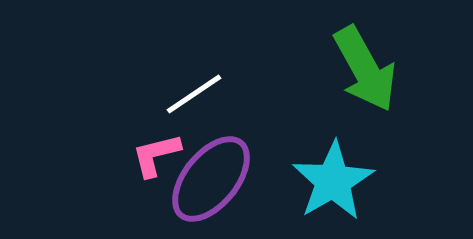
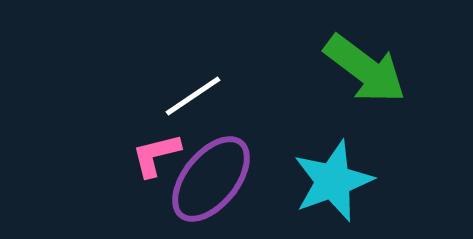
green arrow: rotated 24 degrees counterclockwise
white line: moved 1 px left, 2 px down
cyan star: rotated 10 degrees clockwise
